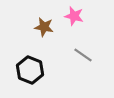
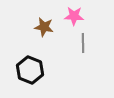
pink star: rotated 12 degrees counterclockwise
gray line: moved 12 px up; rotated 54 degrees clockwise
